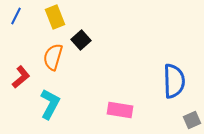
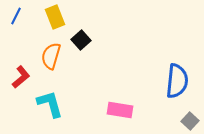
orange semicircle: moved 2 px left, 1 px up
blue semicircle: moved 3 px right; rotated 8 degrees clockwise
cyan L-shape: rotated 44 degrees counterclockwise
gray square: moved 2 px left, 1 px down; rotated 24 degrees counterclockwise
